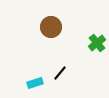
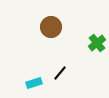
cyan rectangle: moved 1 px left
